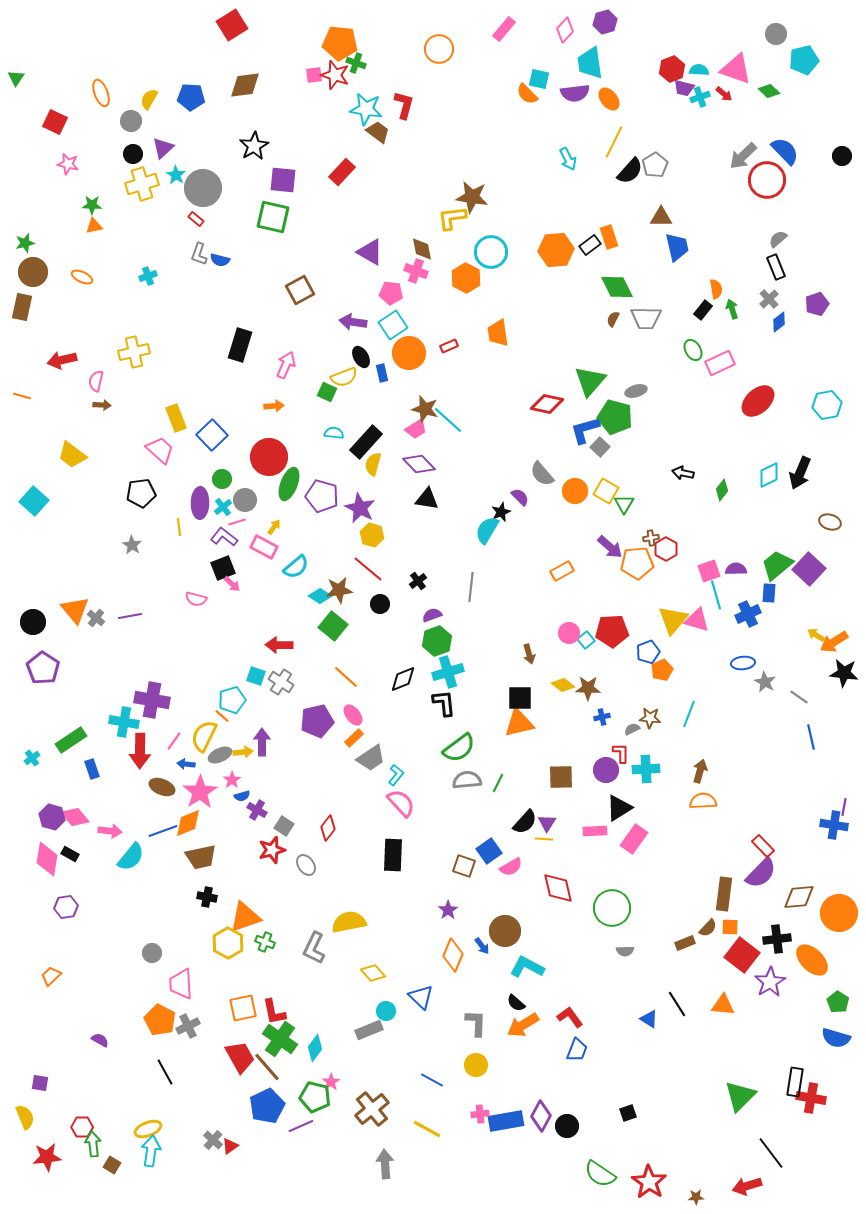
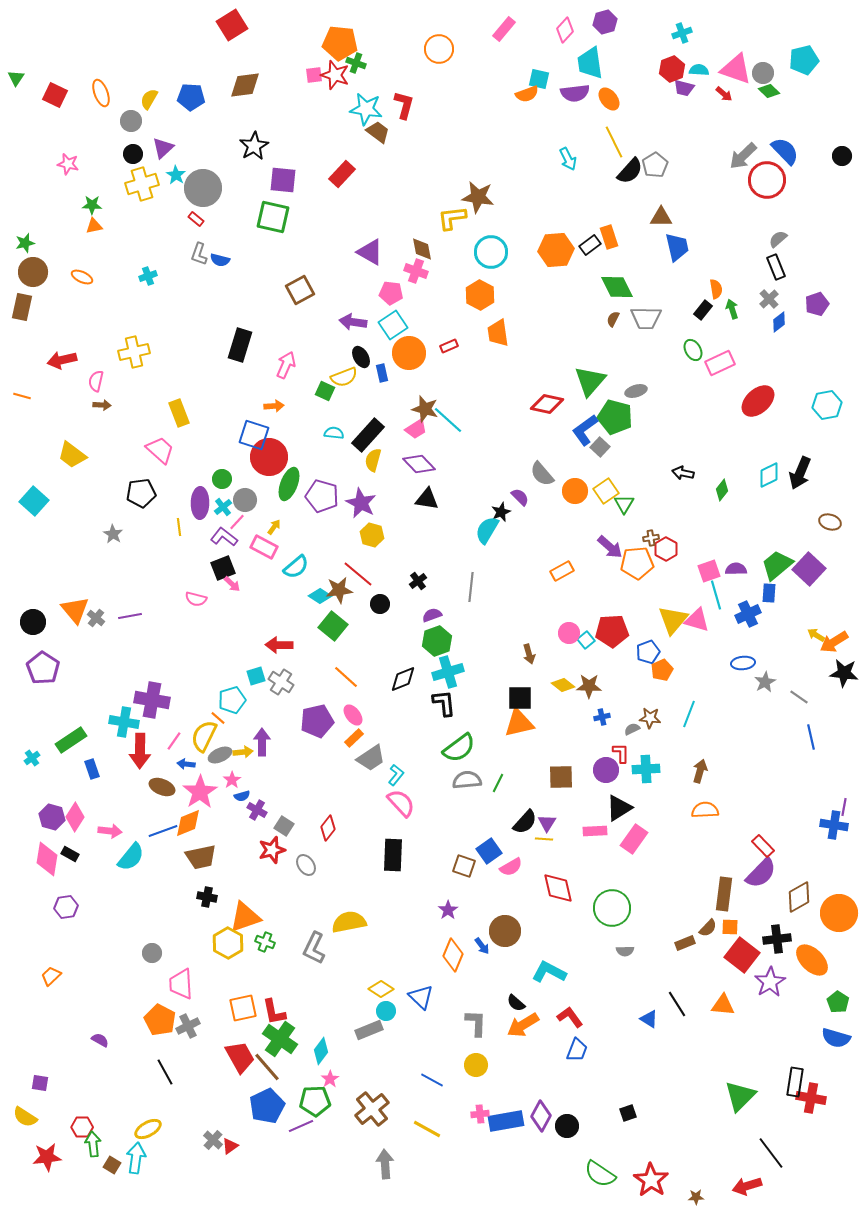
gray circle at (776, 34): moved 13 px left, 39 px down
orange semicircle at (527, 94): rotated 65 degrees counterclockwise
cyan cross at (700, 97): moved 18 px left, 64 px up
red square at (55, 122): moved 27 px up
yellow line at (614, 142): rotated 52 degrees counterclockwise
red rectangle at (342, 172): moved 2 px down
brown star at (472, 197): moved 6 px right
orange hexagon at (466, 278): moved 14 px right, 17 px down
green square at (327, 392): moved 2 px left, 1 px up
yellow rectangle at (176, 418): moved 3 px right, 5 px up
blue L-shape at (585, 430): rotated 20 degrees counterclockwise
blue square at (212, 435): moved 42 px right; rotated 28 degrees counterclockwise
black rectangle at (366, 442): moved 2 px right, 7 px up
yellow semicircle at (373, 464): moved 4 px up
yellow square at (606, 491): rotated 25 degrees clockwise
purple star at (360, 508): moved 1 px right, 5 px up
pink line at (237, 522): rotated 30 degrees counterclockwise
gray star at (132, 545): moved 19 px left, 11 px up
red line at (368, 569): moved 10 px left, 5 px down
cyan square at (256, 676): rotated 36 degrees counterclockwise
gray star at (765, 682): rotated 15 degrees clockwise
brown star at (588, 688): moved 1 px right, 2 px up
orange line at (222, 716): moved 4 px left, 2 px down
orange semicircle at (703, 801): moved 2 px right, 9 px down
pink diamond at (75, 817): rotated 72 degrees clockwise
brown diamond at (799, 897): rotated 24 degrees counterclockwise
cyan L-shape at (527, 967): moved 22 px right, 5 px down
yellow diamond at (373, 973): moved 8 px right, 16 px down; rotated 15 degrees counterclockwise
cyan diamond at (315, 1048): moved 6 px right, 3 px down
pink star at (331, 1082): moved 1 px left, 3 px up
green pentagon at (315, 1097): moved 4 px down; rotated 16 degrees counterclockwise
yellow semicircle at (25, 1117): rotated 145 degrees clockwise
yellow ellipse at (148, 1129): rotated 8 degrees counterclockwise
cyan arrow at (151, 1151): moved 15 px left, 7 px down
red star at (649, 1182): moved 2 px right, 2 px up
